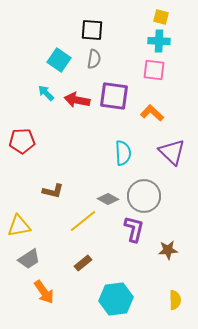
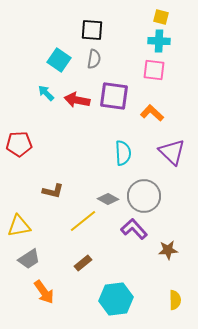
red pentagon: moved 3 px left, 3 px down
purple L-shape: rotated 56 degrees counterclockwise
